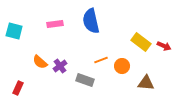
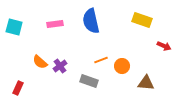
cyan square: moved 4 px up
yellow rectangle: moved 1 px right, 22 px up; rotated 18 degrees counterclockwise
gray rectangle: moved 4 px right, 1 px down
